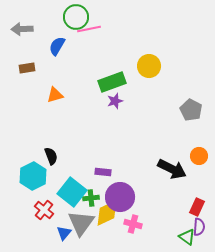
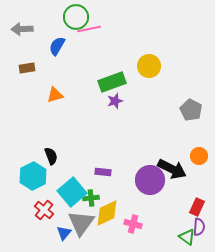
cyan square: rotated 12 degrees clockwise
purple circle: moved 30 px right, 17 px up
